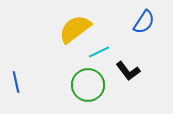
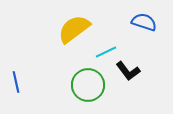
blue semicircle: rotated 105 degrees counterclockwise
yellow semicircle: moved 1 px left
cyan line: moved 7 px right
